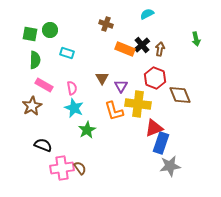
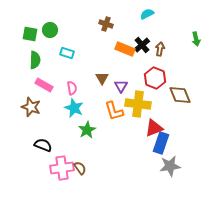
brown star: moved 1 px left, 1 px down; rotated 24 degrees counterclockwise
